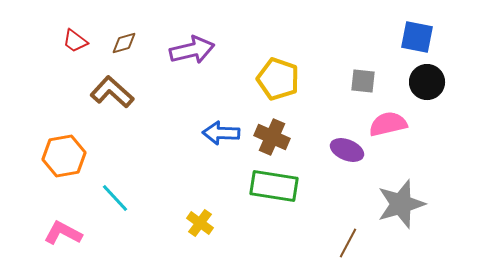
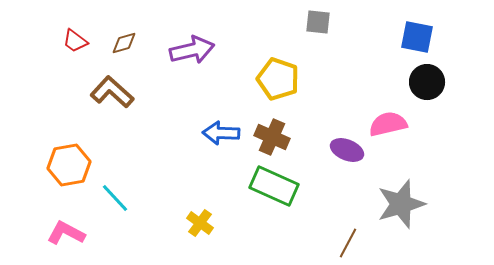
gray square: moved 45 px left, 59 px up
orange hexagon: moved 5 px right, 9 px down
green rectangle: rotated 15 degrees clockwise
pink L-shape: moved 3 px right
